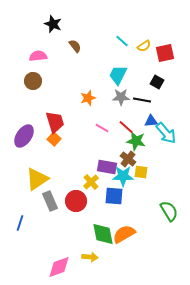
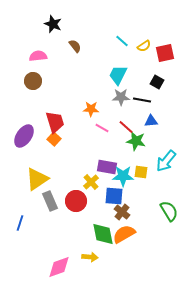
orange star: moved 3 px right, 11 px down; rotated 21 degrees clockwise
cyan arrow: moved 28 px down; rotated 80 degrees clockwise
brown cross: moved 6 px left, 53 px down
